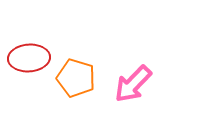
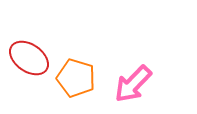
red ellipse: rotated 39 degrees clockwise
